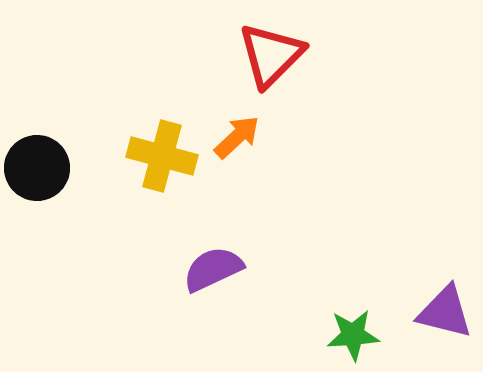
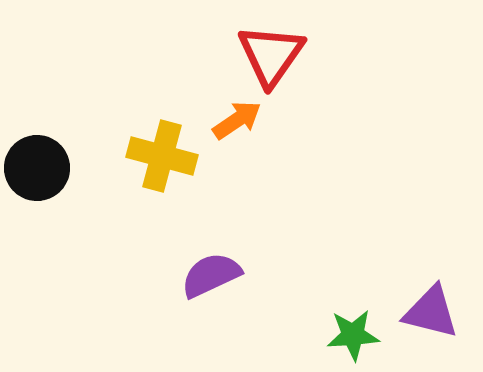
red triangle: rotated 10 degrees counterclockwise
orange arrow: moved 17 px up; rotated 9 degrees clockwise
purple semicircle: moved 2 px left, 6 px down
purple triangle: moved 14 px left
